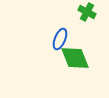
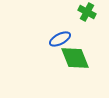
blue ellipse: rotated 40 degrees clockwise
